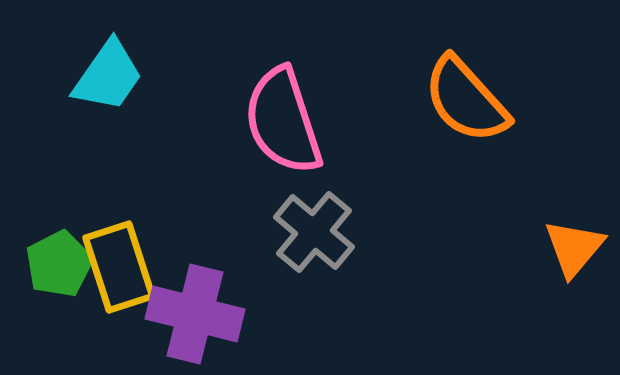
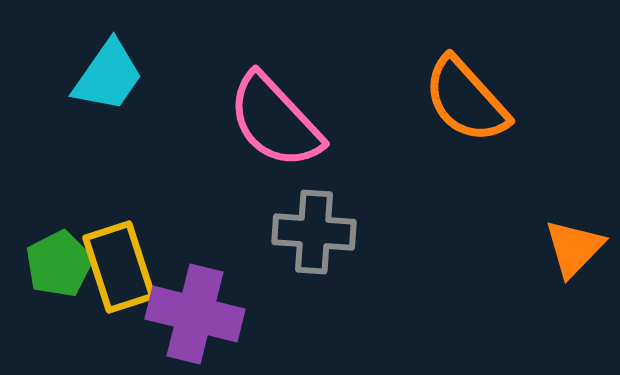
pink semicircle: moved 8 px left; rotated 25 degrees counterclockwise
gray cross: rotated 36 degrees counterclockwise
orange triangle: rotated 4 degrees clockwise
